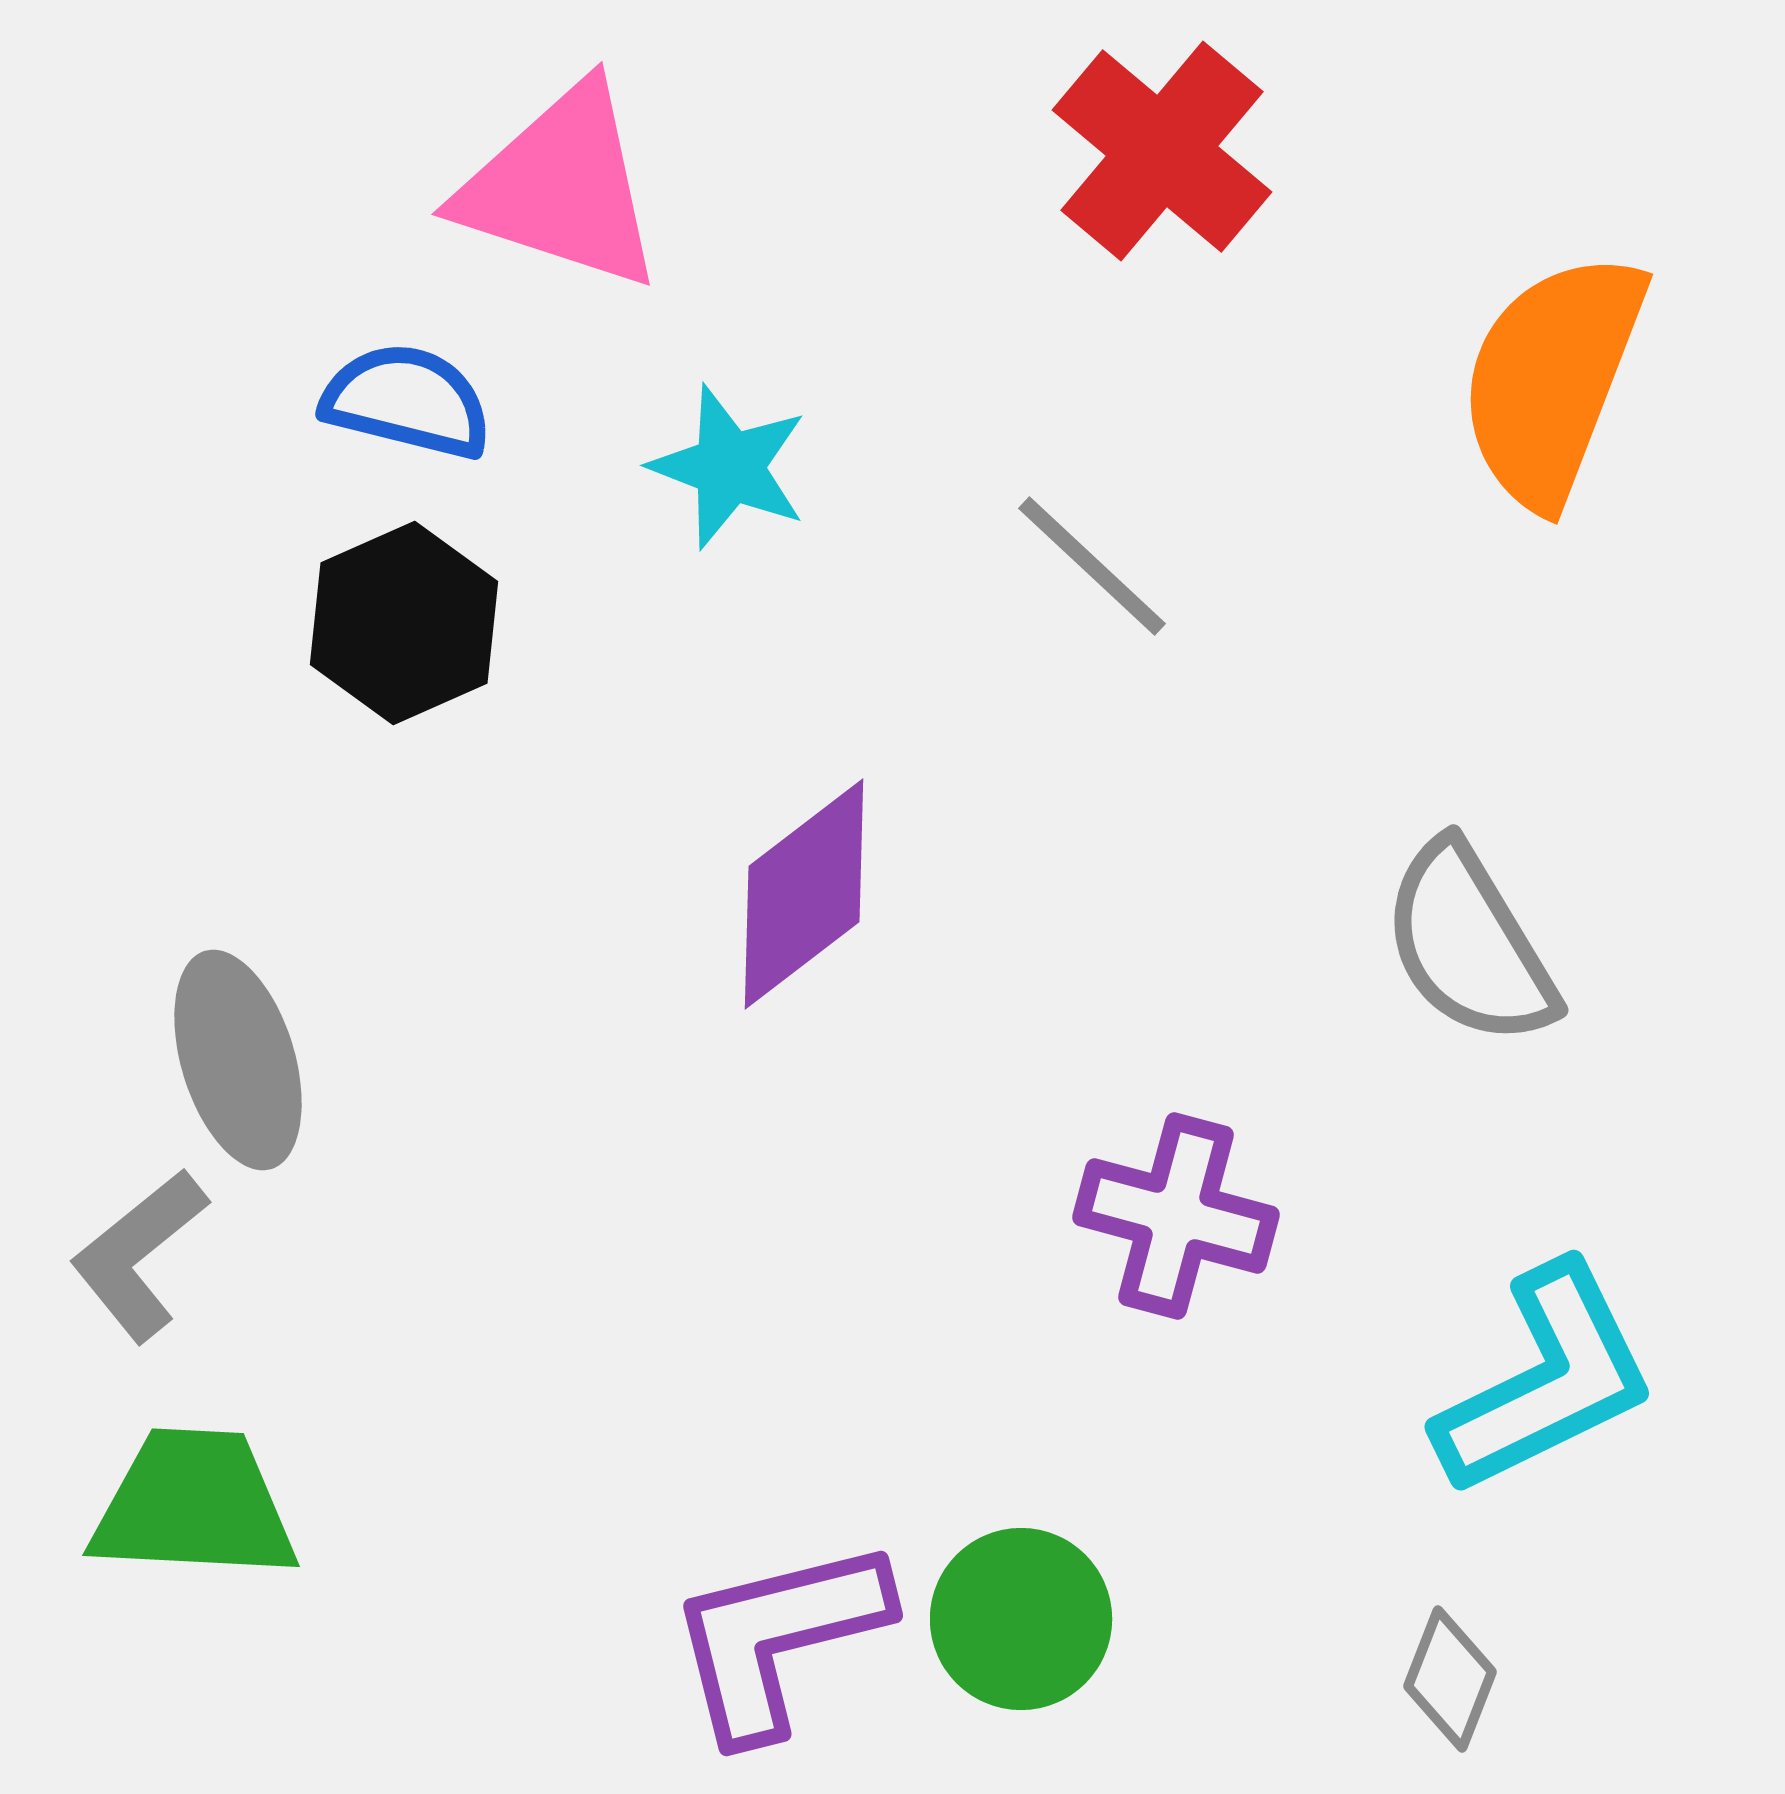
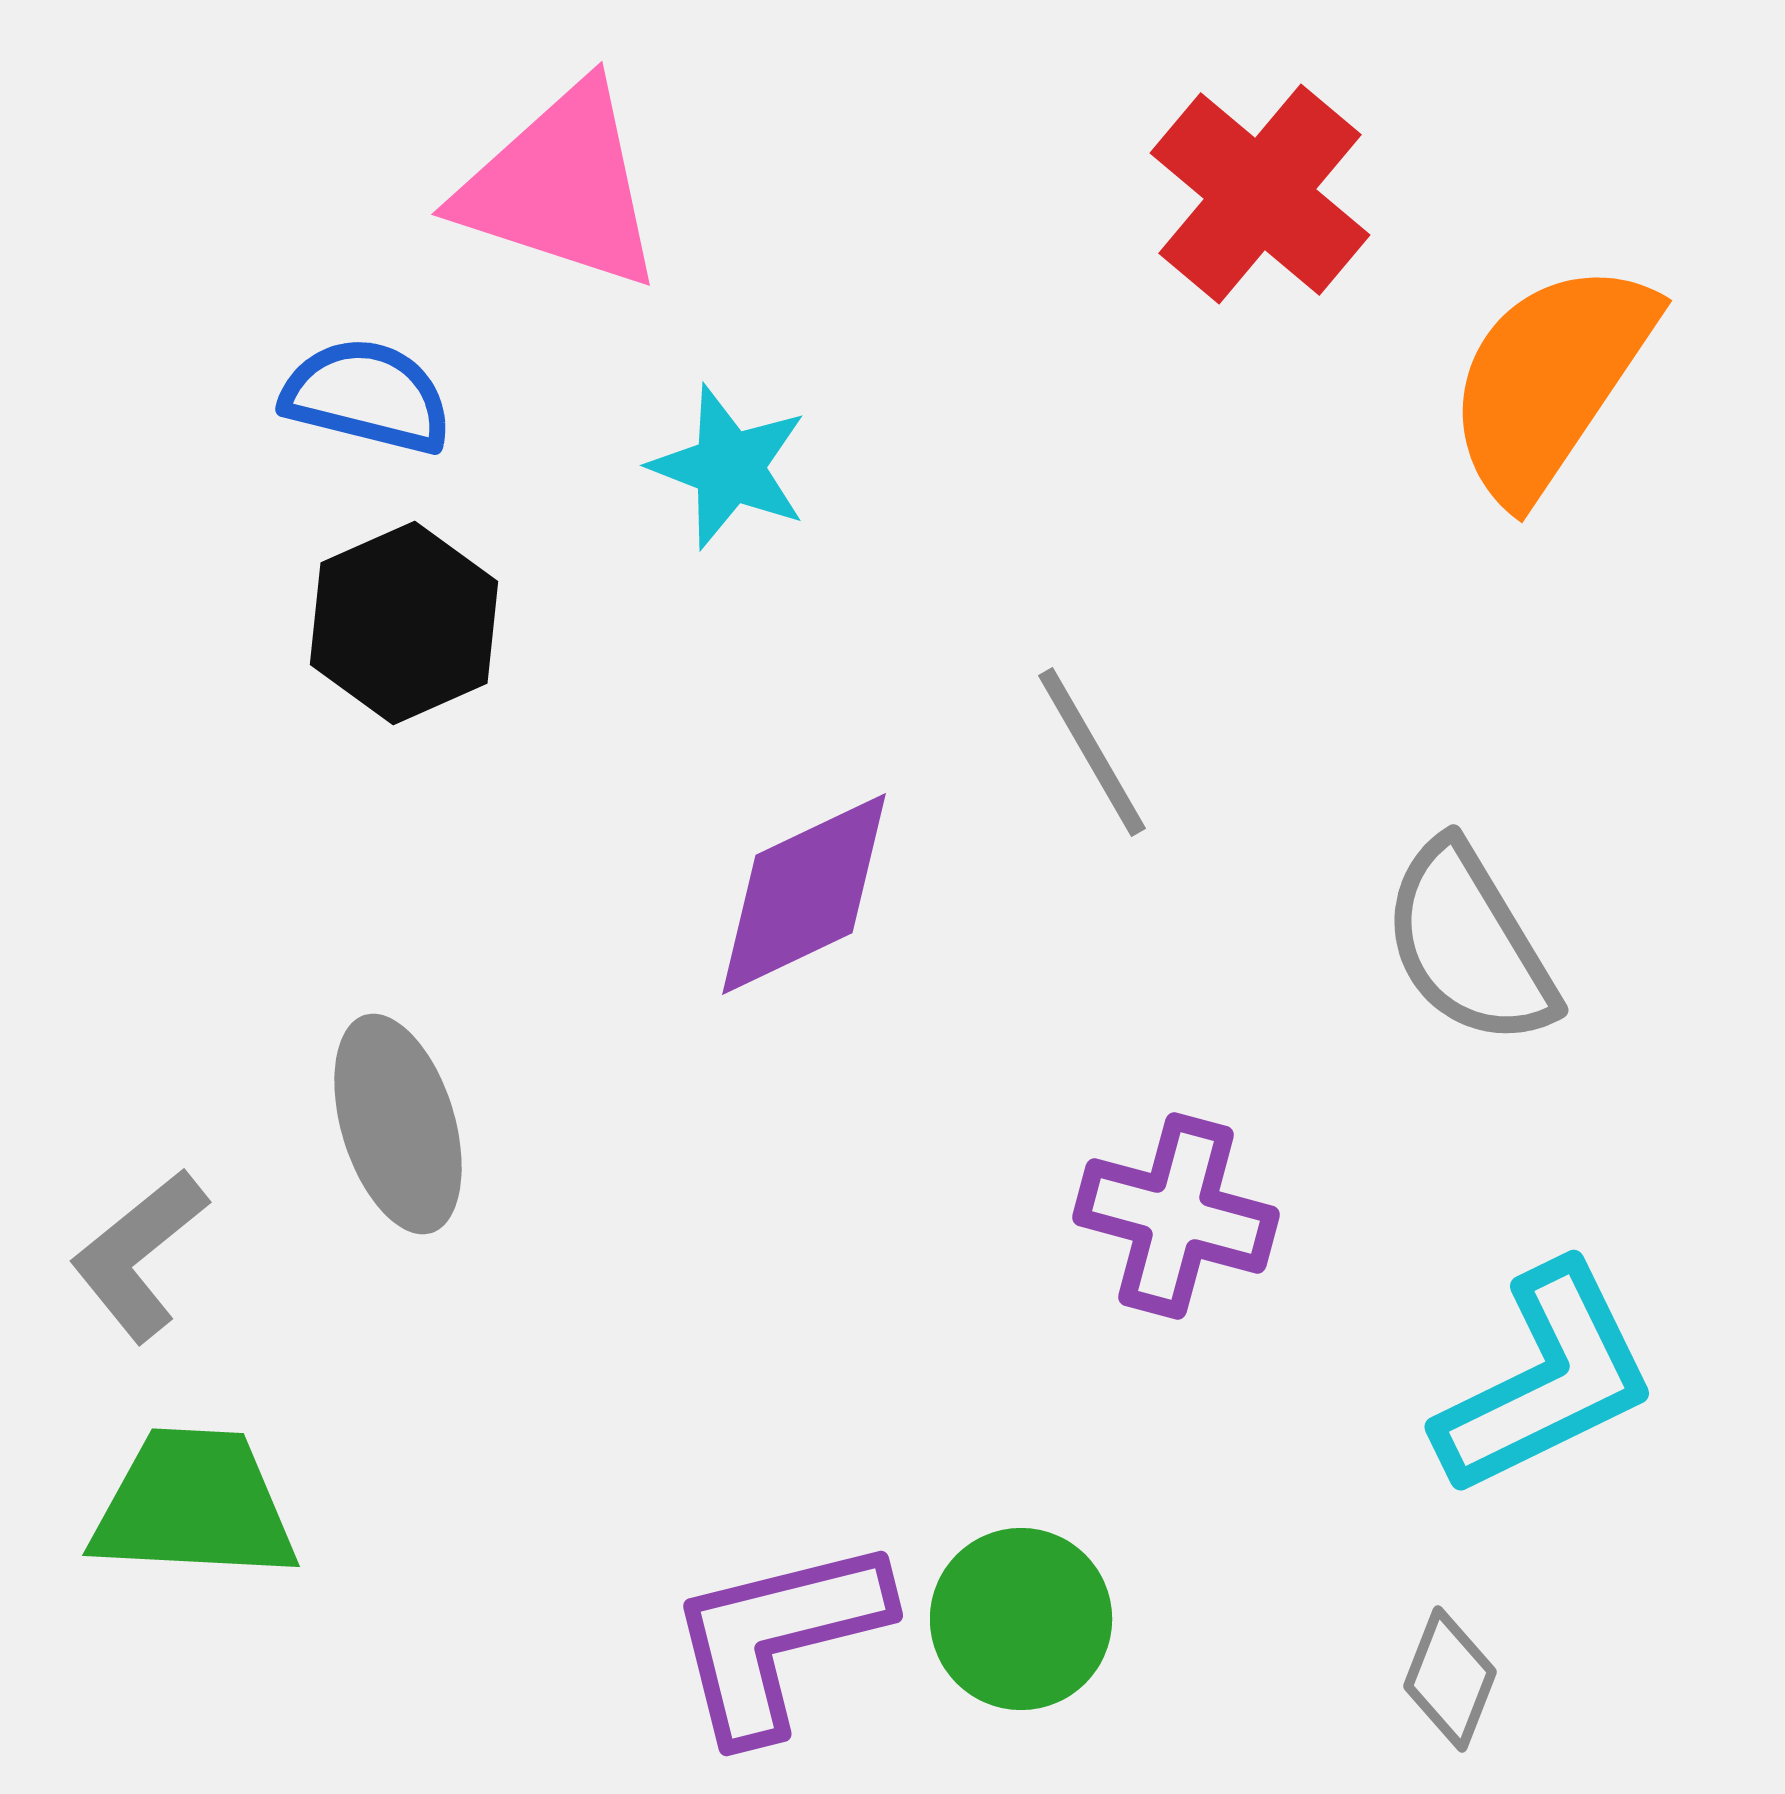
red cross: moved 98 px right, 43 px down
orange semicircle: moved 2 px left, 1 px down; rotated 13 degrees clockwise
blue semicircle: moved 40 px left, 5 px up
gray line: moved 186 px down; rotated 17 degrees clockwise
purple diamond: rotated 12 degrees clockwise
gray ellipse: moved 160 px right, 64 px down
